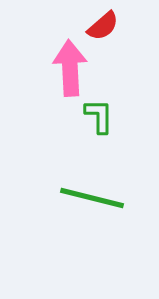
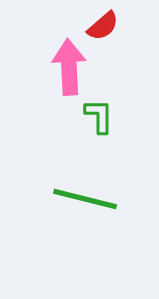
pink arrow: moved 1 px left, 1 px up
green line: moved 7 px left, 1 px down
